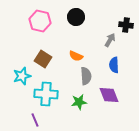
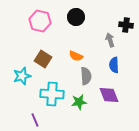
gray arrow: rotated 48 degrees counterclockwise
cyan cross: moved 6 px right
